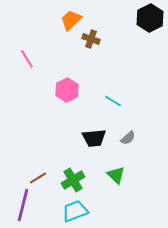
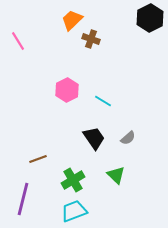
orange trapezoid: moved 1 px right
pink line: moved 9 px left, 18 px up
cyan line: moved 10 px left
black trapezoid: rotated 120 degrees counterclockwise
brown line: moved 19 px up; rotated 12 degrees clockwise
purple line: moved 6 px up
cyan trapezoid: moved 1 px left
